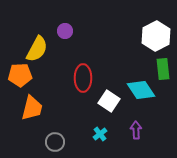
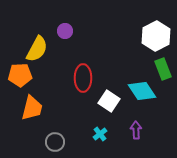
green rectangle: rotated 15 degrees counterclockwise
cyan diamond: moved 1 px right, 1 px down
